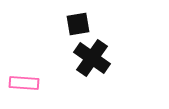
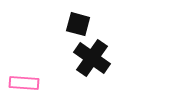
black square: rotated 25 degrees clockwise
